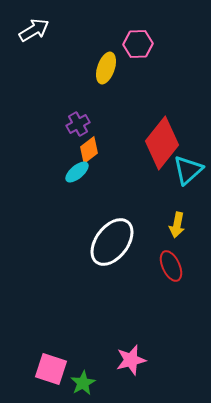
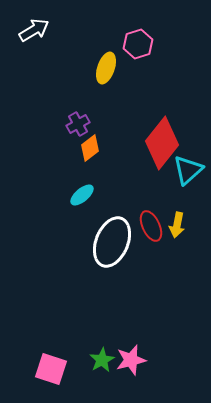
pink hexagon: rotated 16 degrees counterclockwise
orange diamond: moved 1 px right, 2 px up
cyan ellipse: moved 5 px right, 23 px down
white ellipse: rotated 15 degrees counterclockwise
red ellipse: moved 20 px left, 40 px up
green star: moved 19 px right, 23 px up
